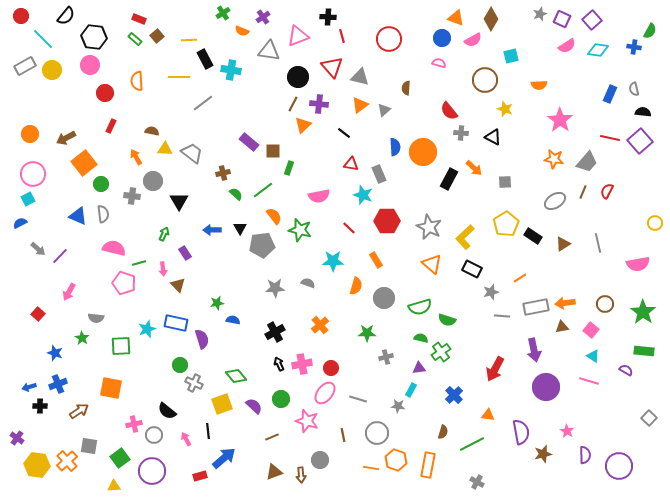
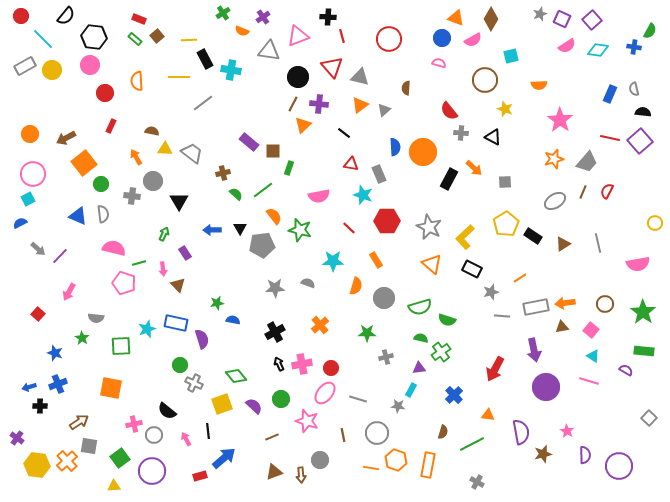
orange star at (554, 159): rotated 24 degrees counterclockwise
brown arrow at (79, 411): moved 11 px down
